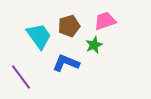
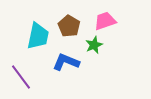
brown pentagon: rotated 25 degrees counterclockwise
cyan trapezoid: moved 1 px left; rotated 48 degrees clockwise
blue L-shape: moved 1 px up
